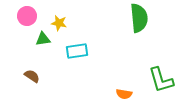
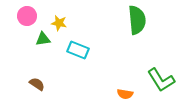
green semicircle: moved 2 px left, 2 px down
cyan rectangle: moved 1 px right, 1 px up; rotated 30 degrees clockwise
brown semicircle: moved 5 px right, 8 px down
green L-shape: rotated 16 degrees counterclockwise
orange semicircle: moved 1 px right
